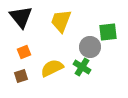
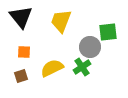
orange square: rotated 24 degrees clockwise
green cross: rotated 24 degrees clockwise
